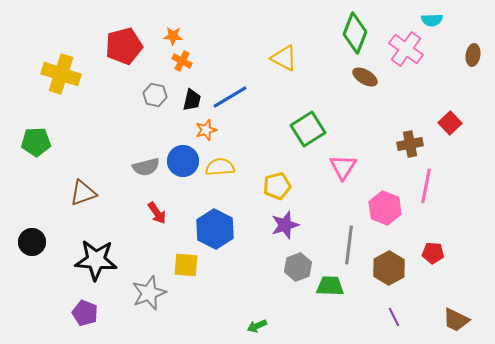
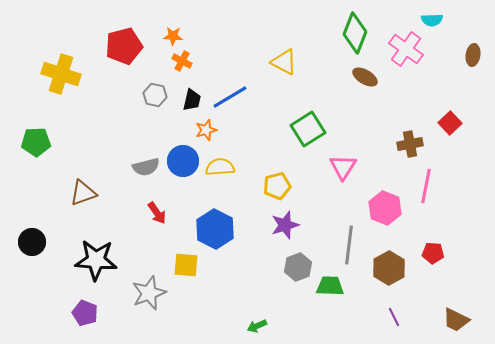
yellow triangle at (284, 58): moved 4 px down
